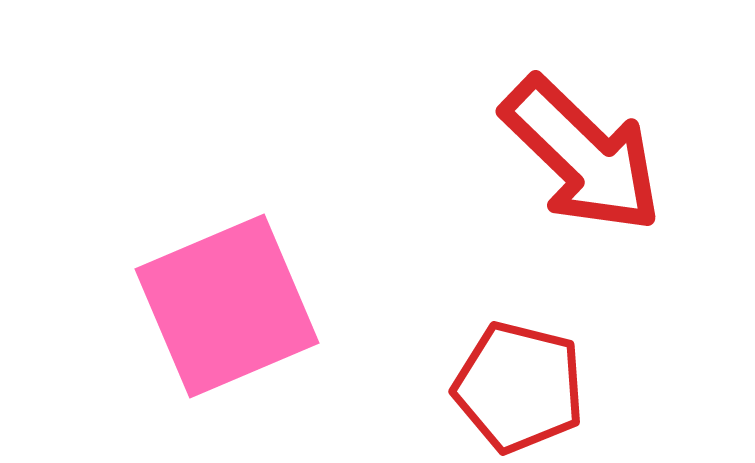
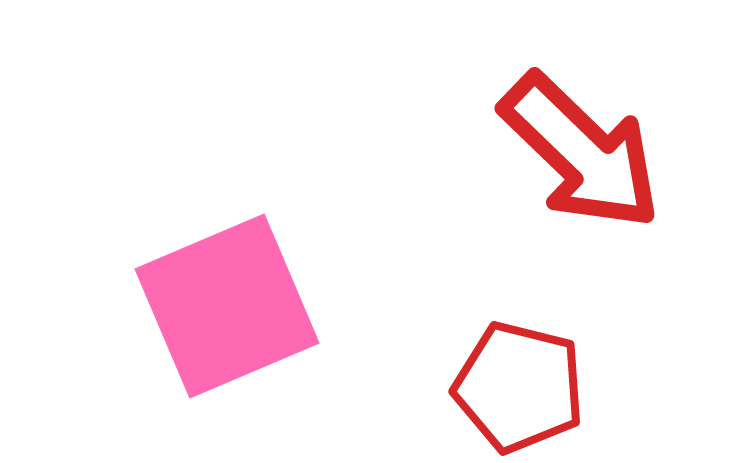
red arrow: moved 1 px left, 3 px up
